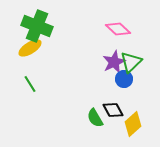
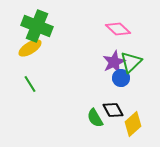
blue circle: moved 3 px left, 1 px up
